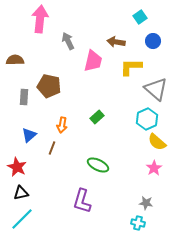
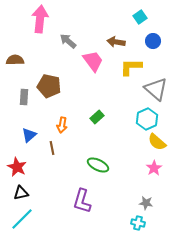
gray arrow: rotated 24 degrees counterclockwise
pink trapezoid: rotated 50 degrees counterclockwise
brown line: rotated 32 degrees counterclockwise
